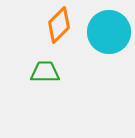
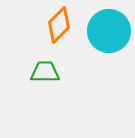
cyan circle: moved 1 px up
